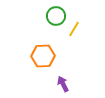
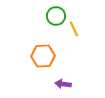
yellow line: rotated 56 degrees counterclockwise
purple arrow: rotated 56 degrees counterclockwise
